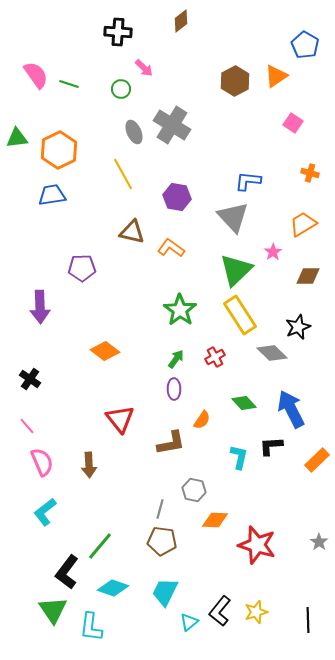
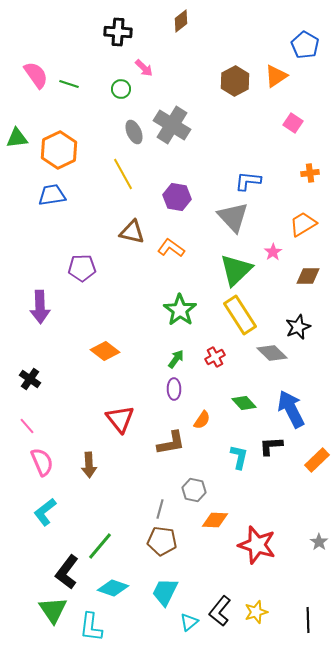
orange cross at (310, 173): rotated 24 degrees counterclockwise
